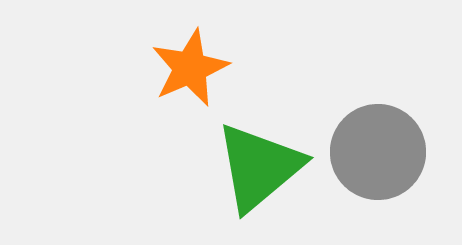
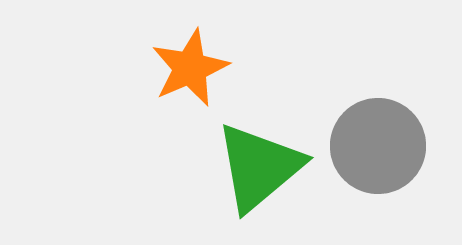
gray circle: moved 6 px up
